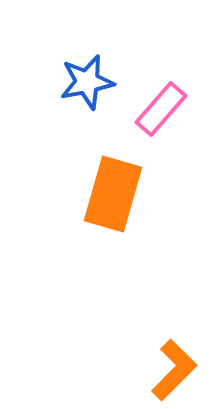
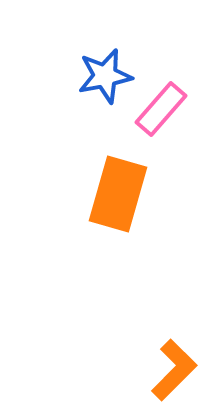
blue star: moved 18 px right, 6 px up
orange rectangle: moved 5 px right
